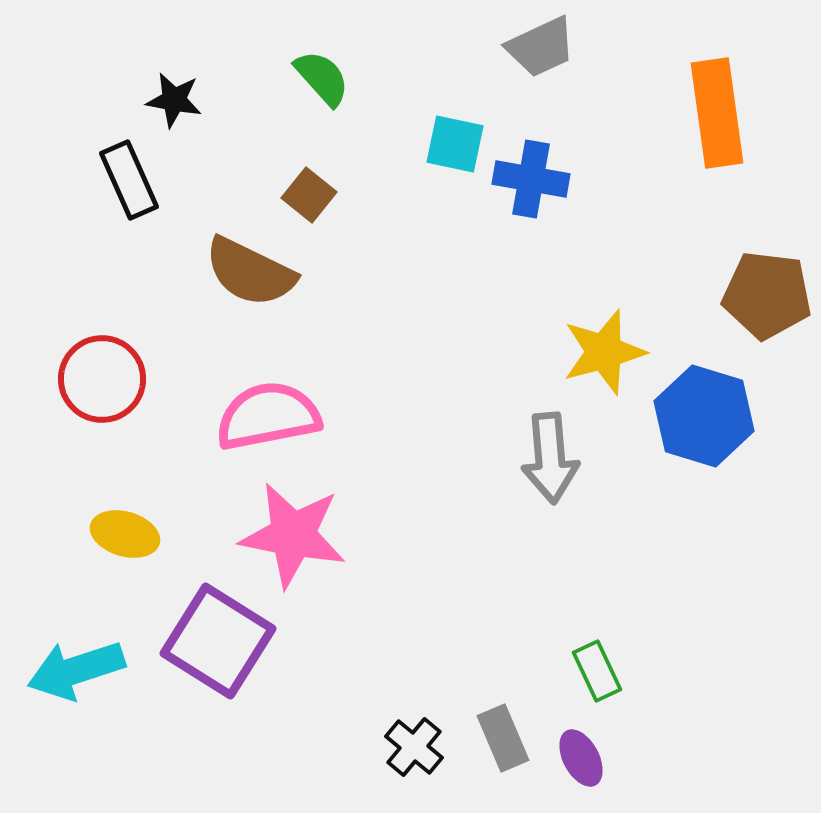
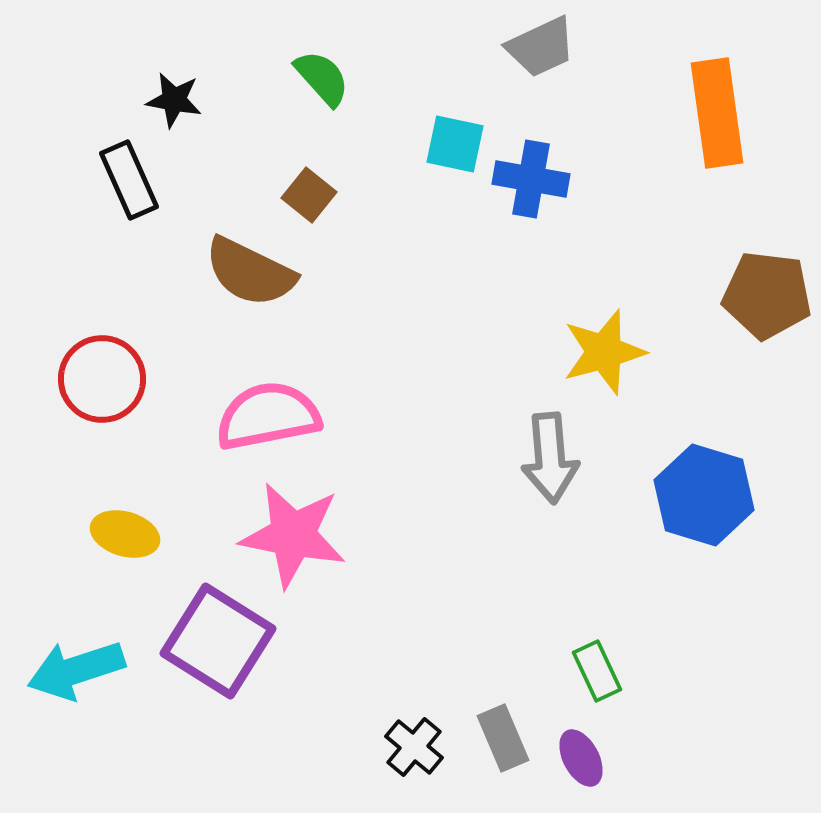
blue hexagon: moved 79 px down
